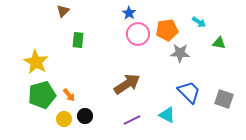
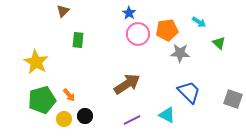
green triangle: rotated 32 degrees clockwise
green pentagon: moved 5 px down
gray square: moved 9 px right
